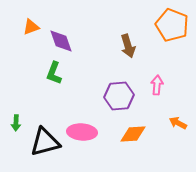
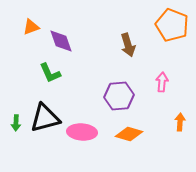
brown arrow: moved 1 px up
green L-shape: moved 4 px left; rotated 45 degrees counterclockwise
pink arrow: moved 5 px right, 3 px up
orange arrow: moved 2 px right, 1 px up; rotated 66 degrees clockwise
orange diamond: moved 4 px left; rotated 20 degrees clockwise
black triangle: moved 24 px up
